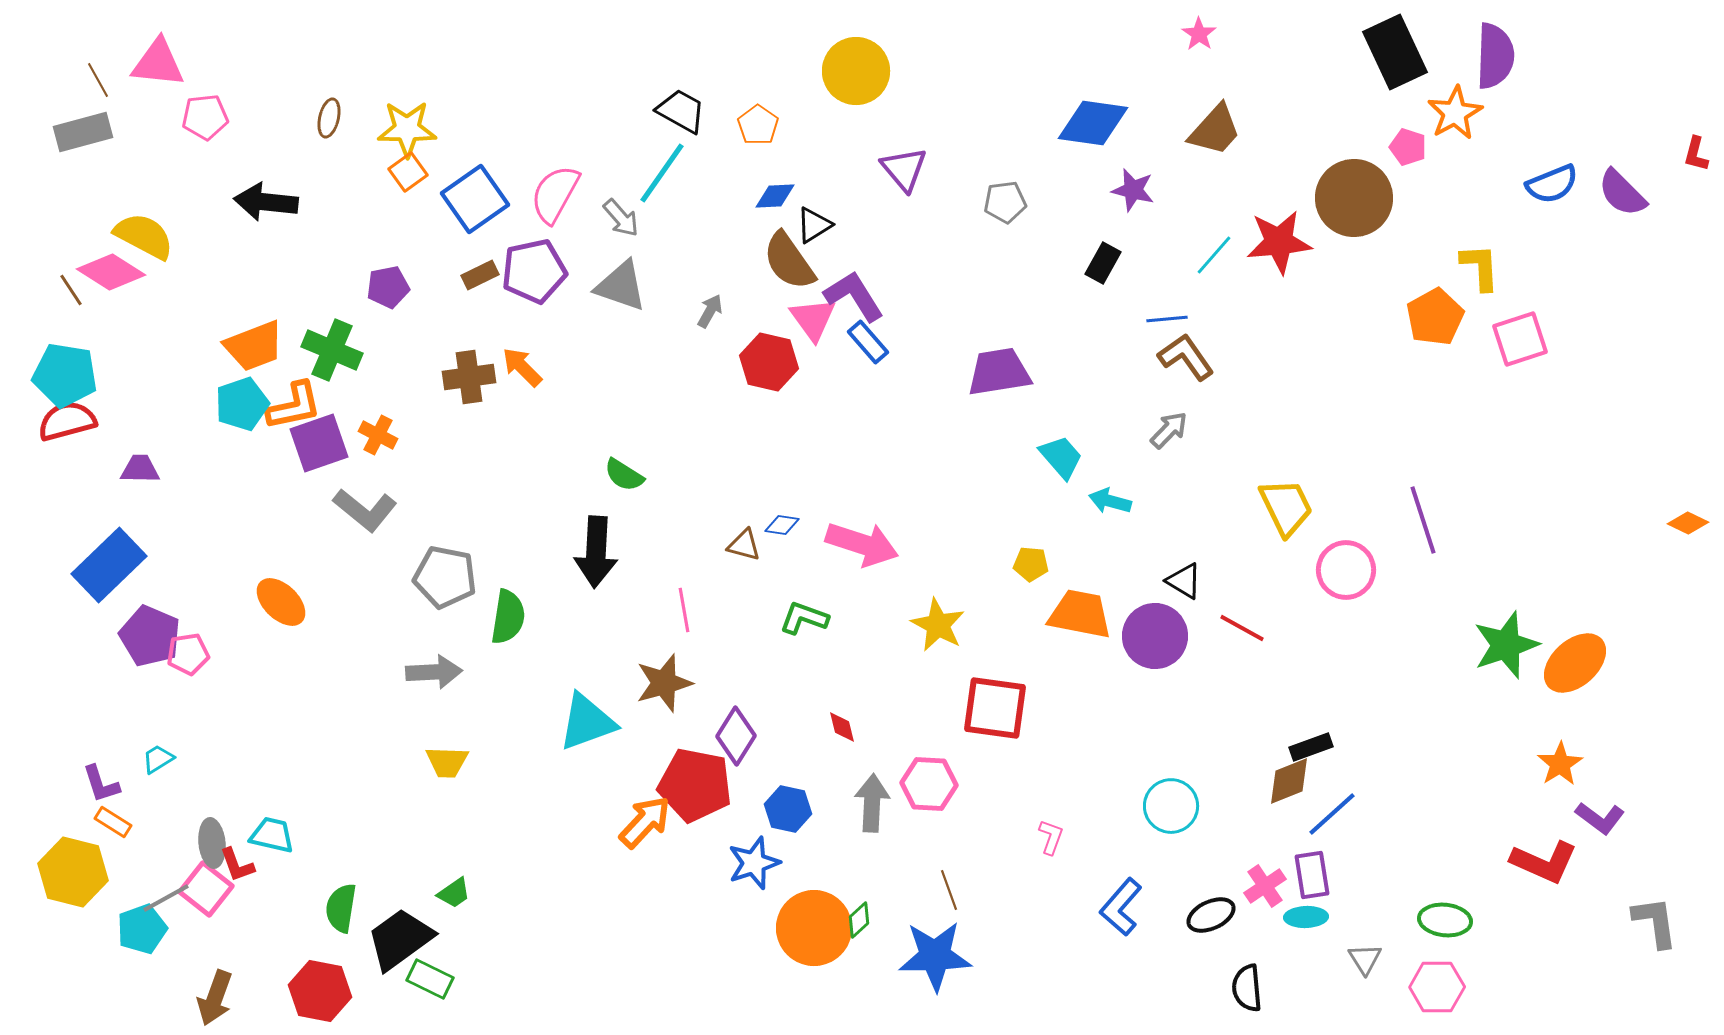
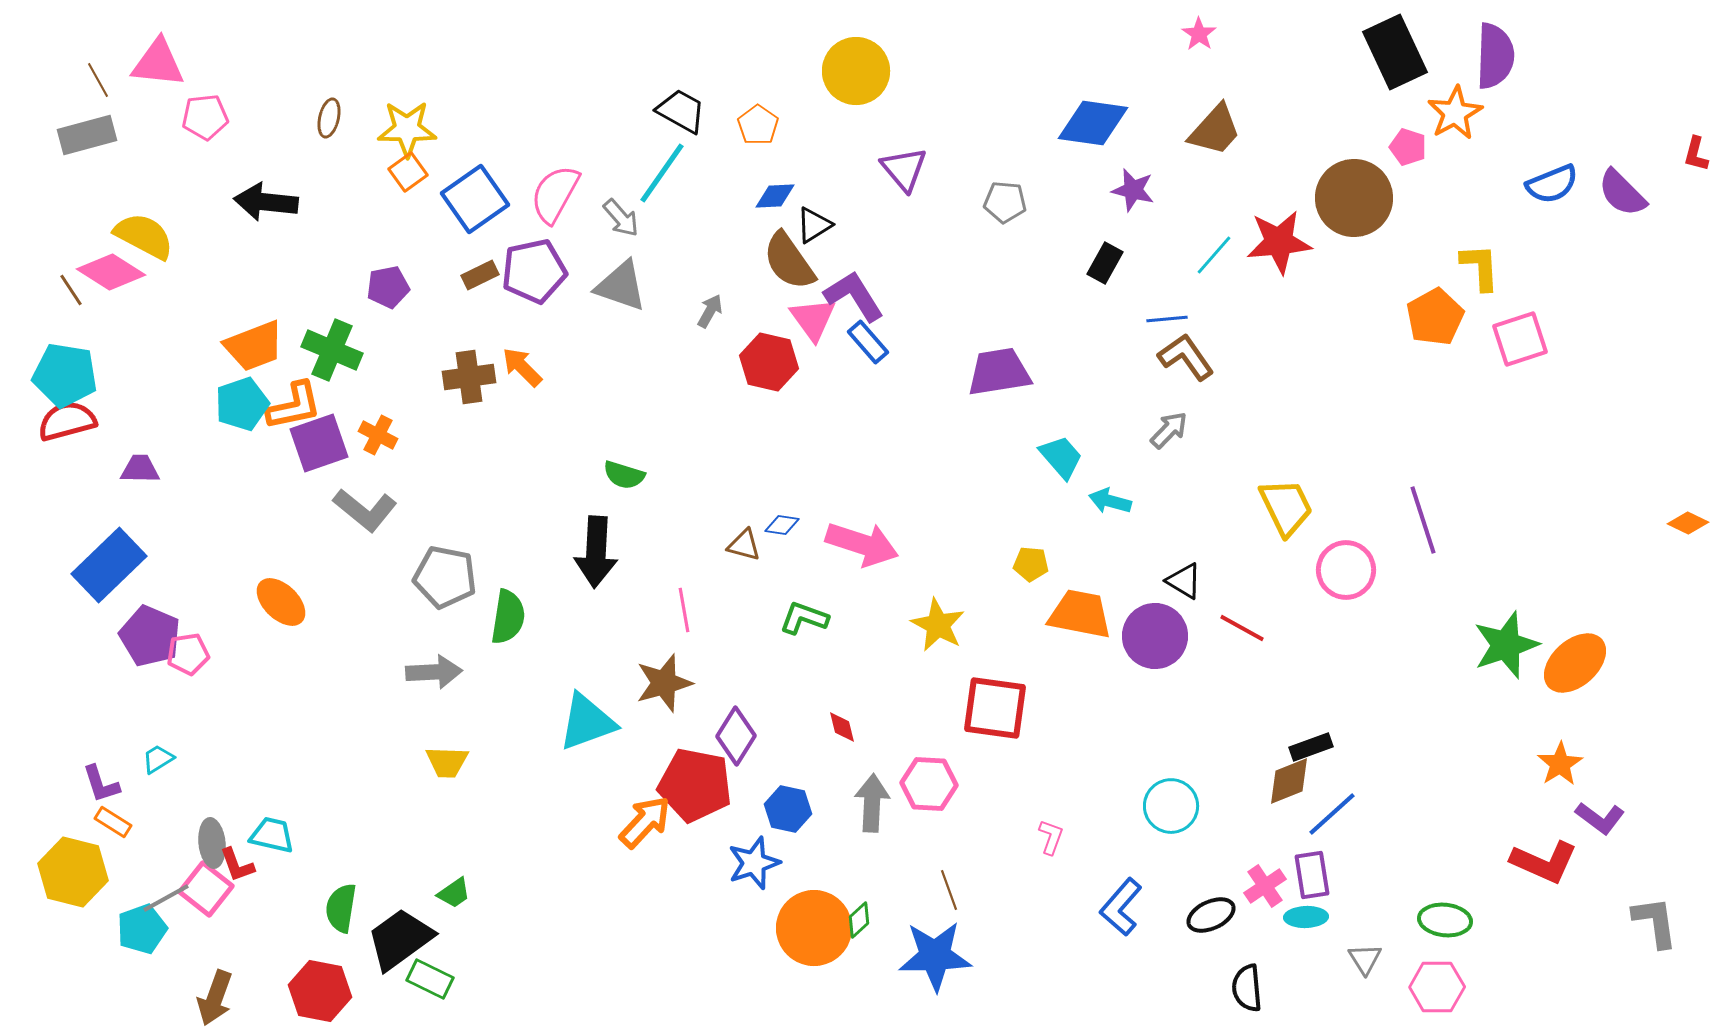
gray rectangle at (83, 132): moved 4 px right, 3 px down
gray pentagon at (1005, 202): rotated 12 degrees clockwise
black rectangle at (1103, 263): moved 2 px right
green semicircle at (624, 475): rotated 15 degrees counterclockwise
